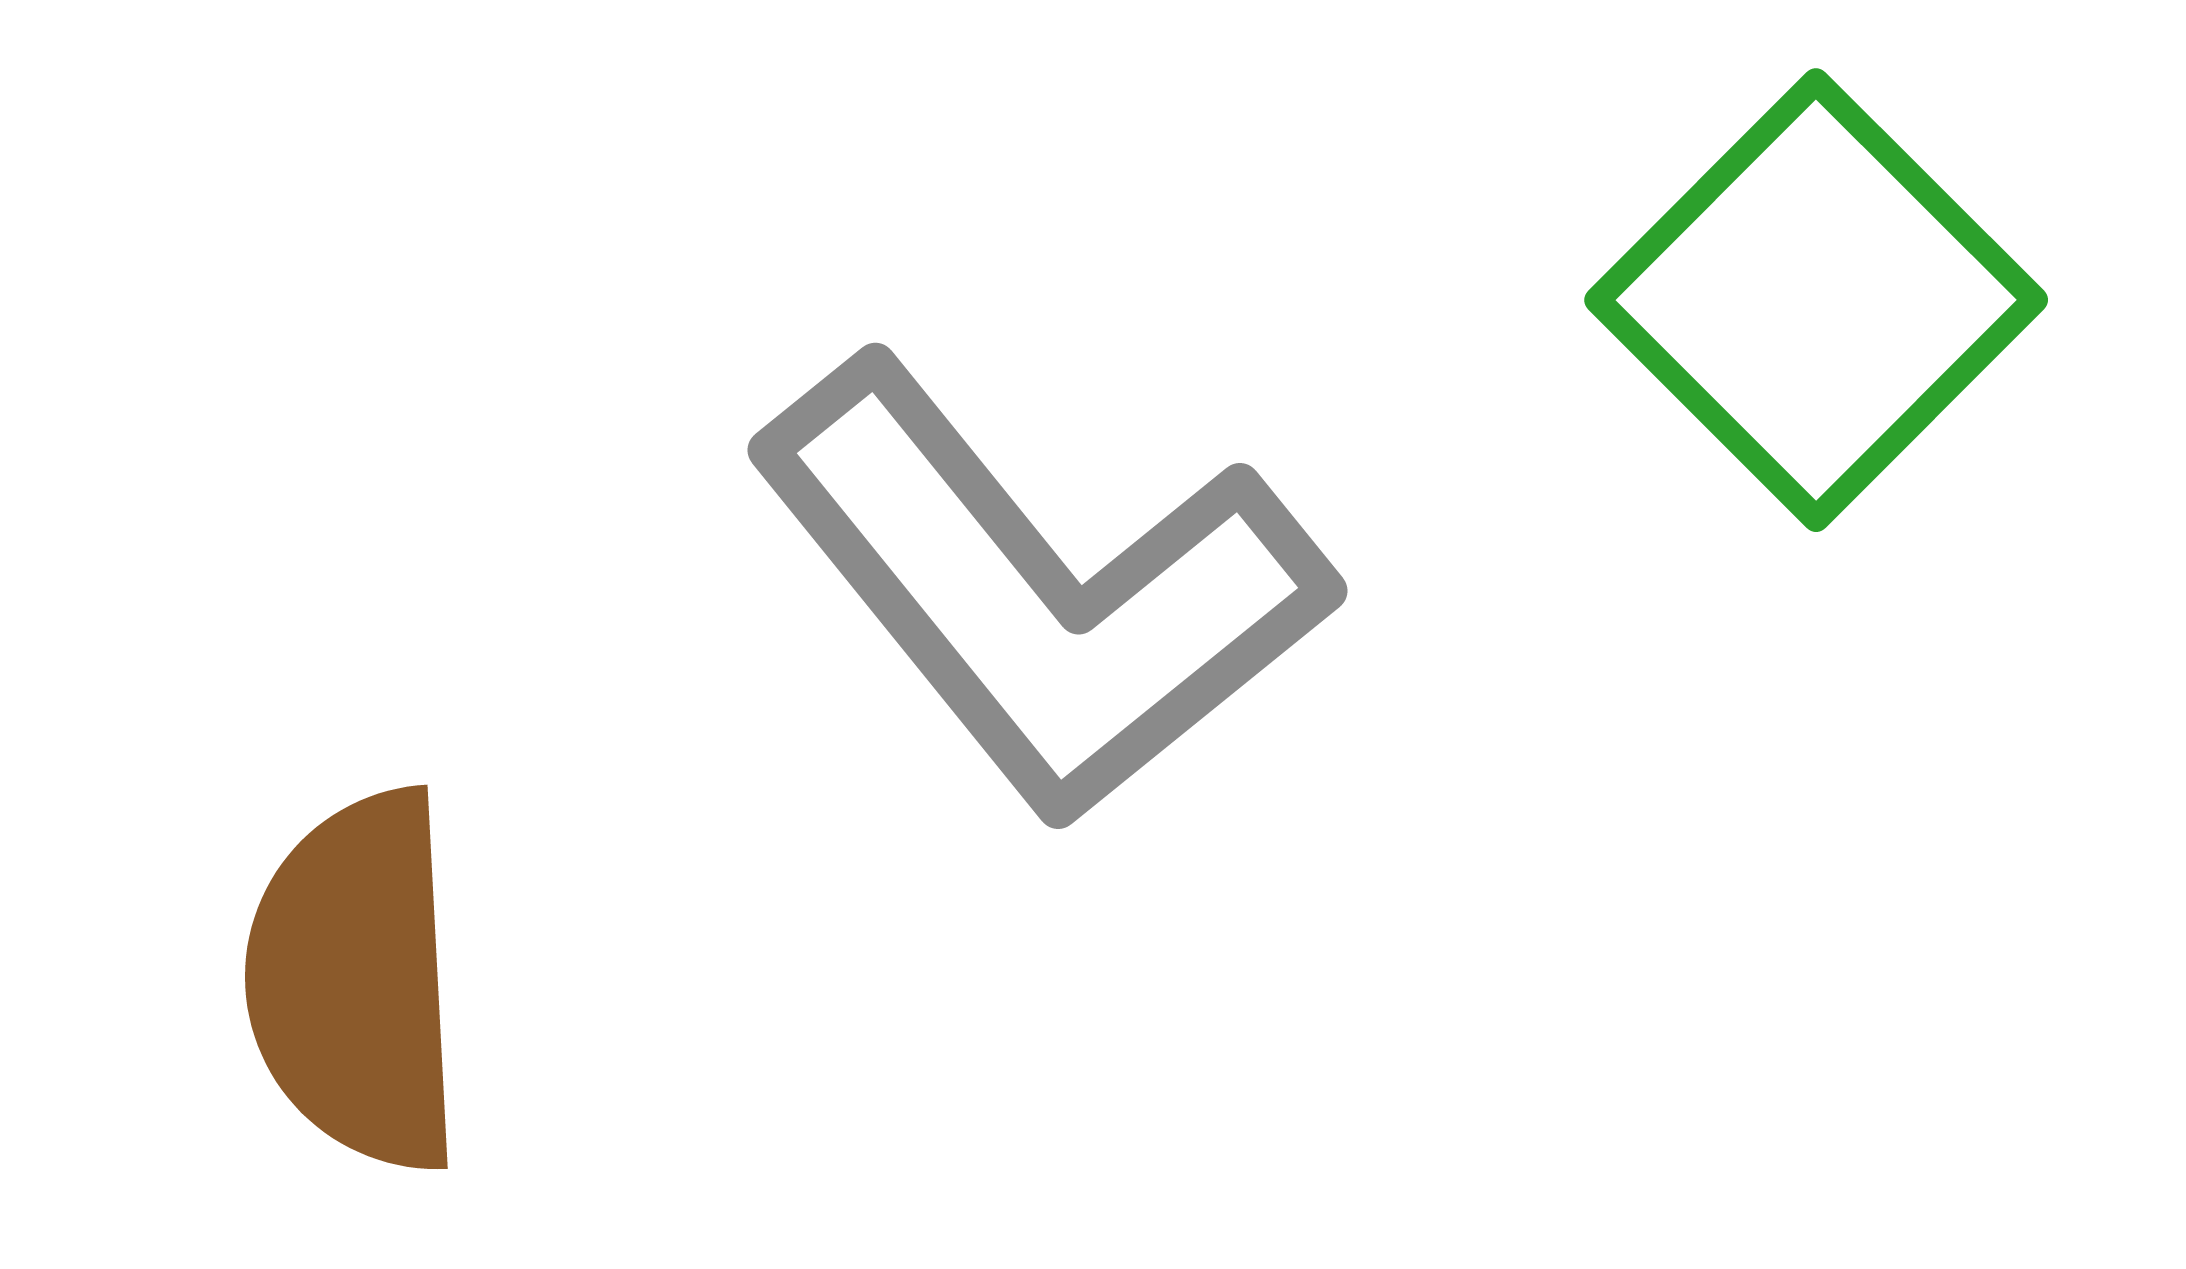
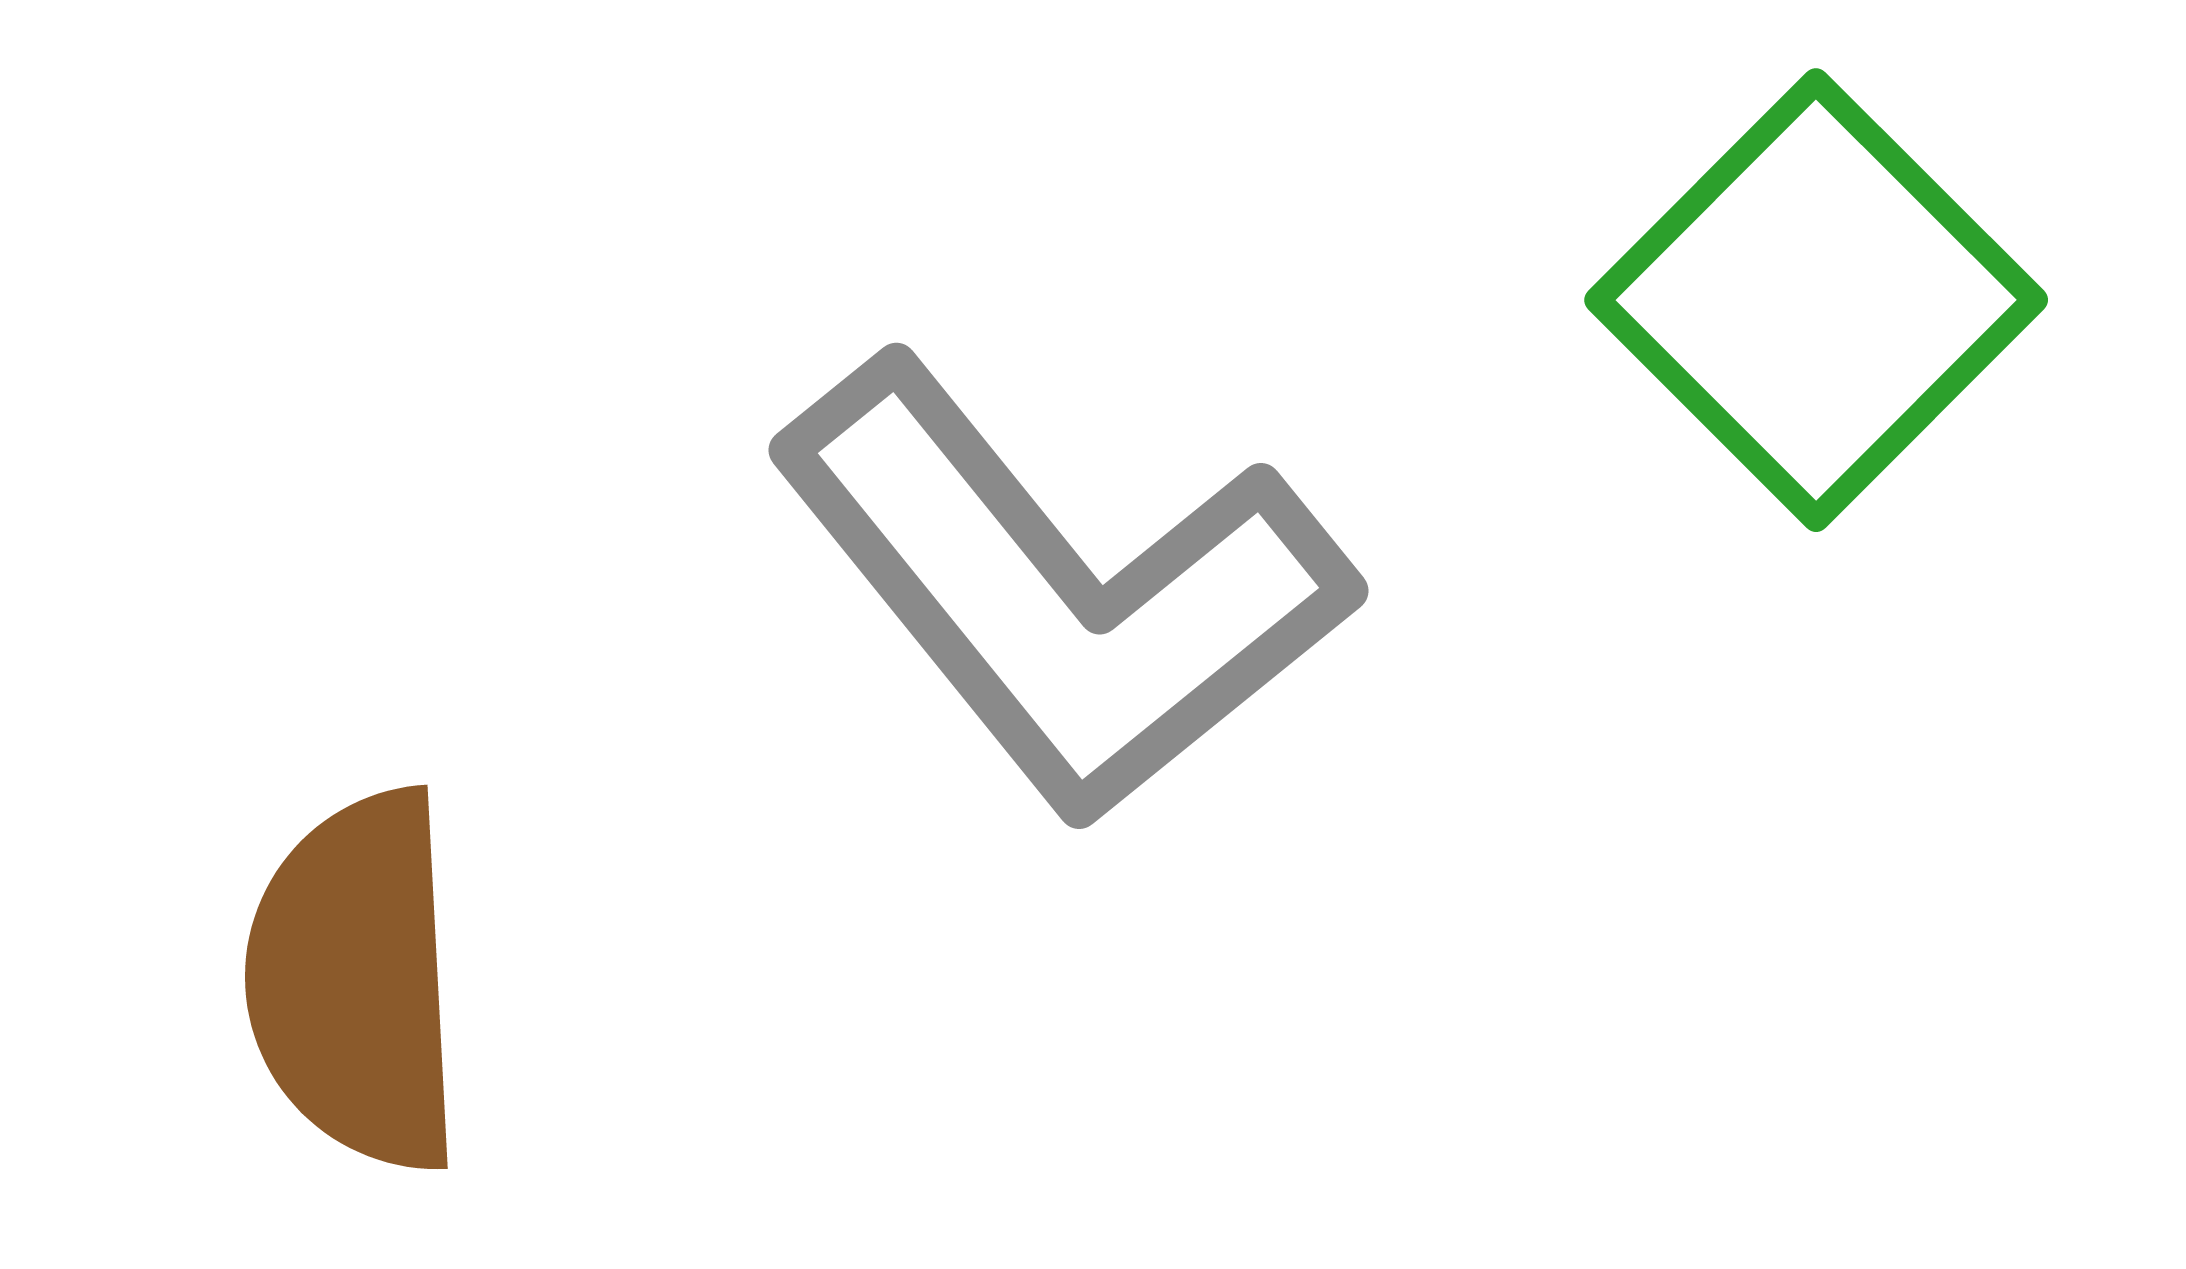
gray L-shape: moved 21 px right
